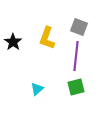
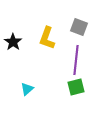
purple line: moved 4 px down
cyan triangle: moved 10 px left
